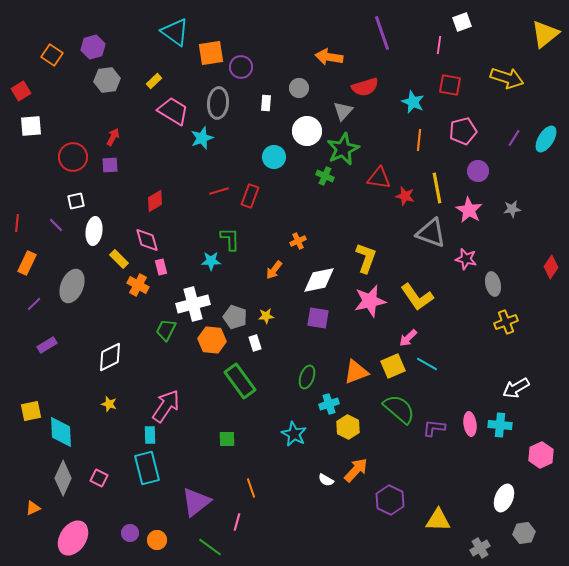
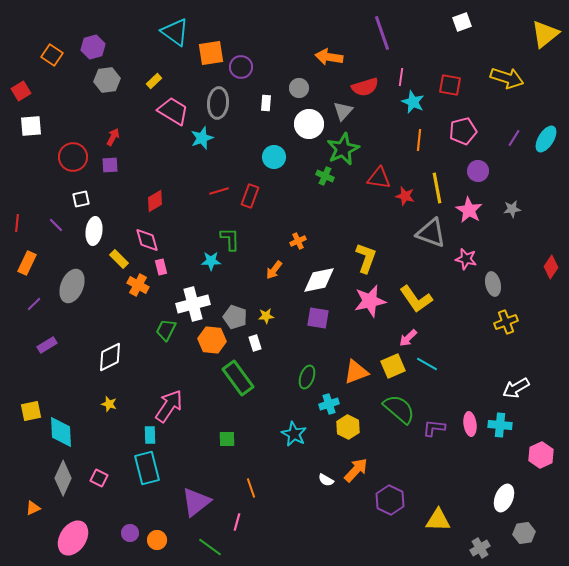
pink line at (439, 45): moved 38 px left, 32 px down
white circle at (307, 131): moved 2 px right, 7 px up
white square at (76, 201): moved 5 px right, 2 px up
yellow L-shape at (417, 297): moved 1 px left, 2 px down
green rectangle at (240, 381): moved 2 px left, 3 px up
pink arrow at (166, 406): moved 3 px right
